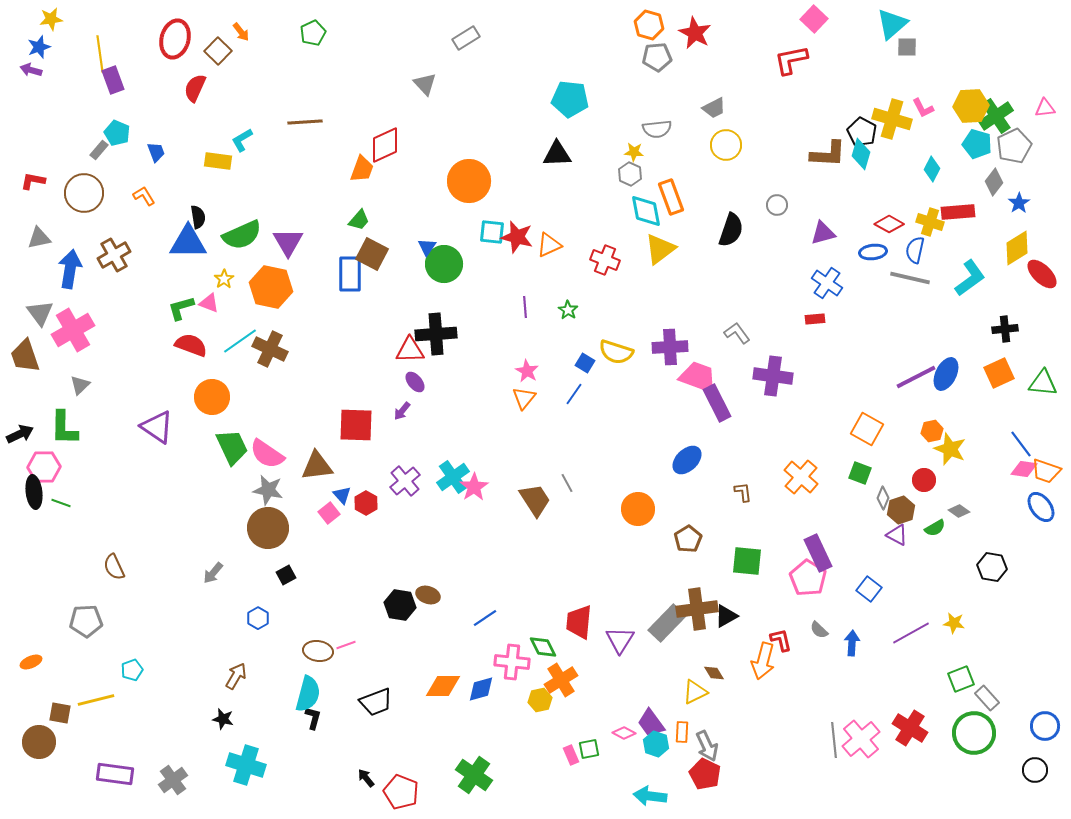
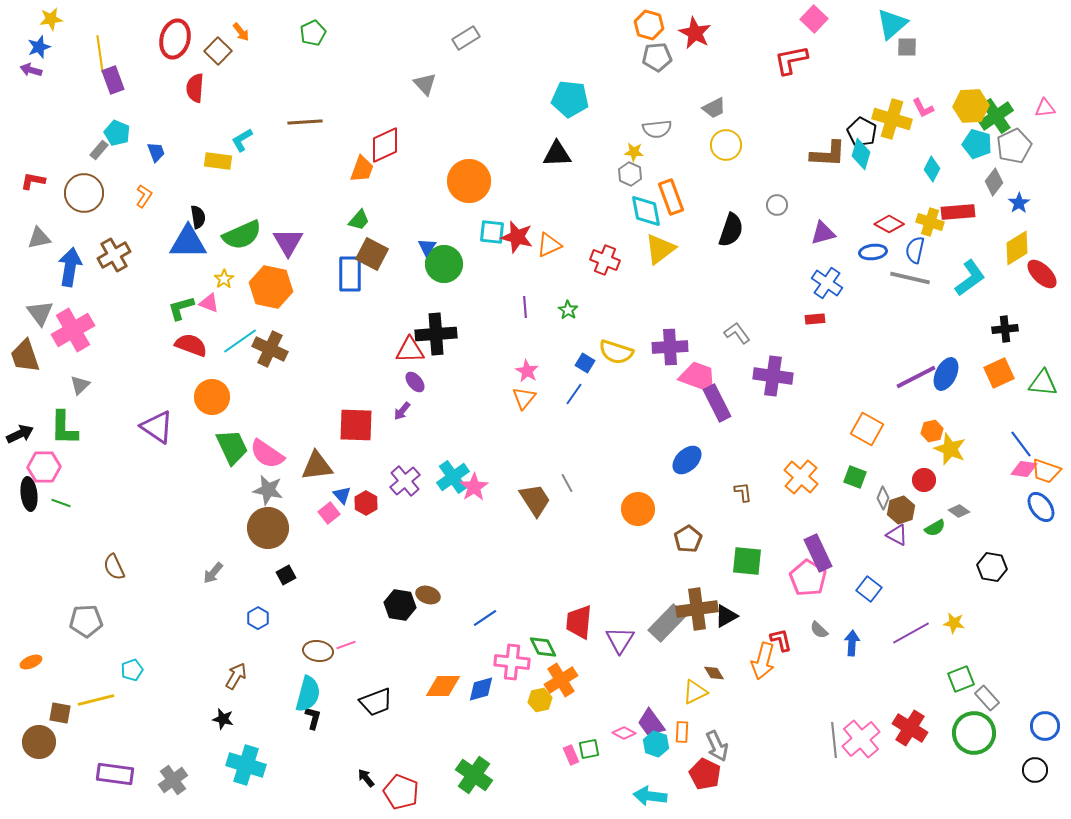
red semicircle at (195, 88): rotated 20 degrees counterclockwise
orange L-shape at (144, 196): rotated 65 degrees clockwise
blue arrow at (70, 269): moved 2 px up
green square at (860, 473): moved 5 px left, 4 px down
black ellipse at (34, 492): moved 5 px left, 2 px down
gray arrow at (707, 746): moved 10 px right
